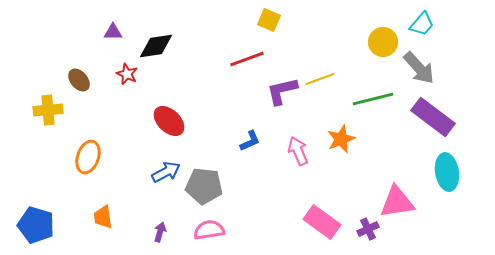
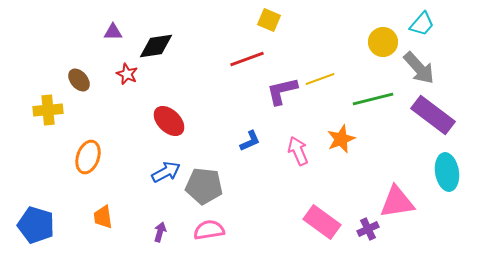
purple rectangle: moved 2 px up
